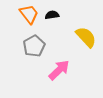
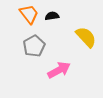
black semicircle: moved 1 px down
pink arrow: rotated 15 degrees clockwise
